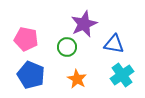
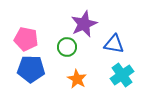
blue pentagon: moved 6 px up; rotated 20 degrees counterclockwise
